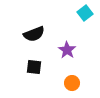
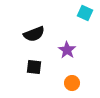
cyan square: rotated 28 degrees counterclockwise
